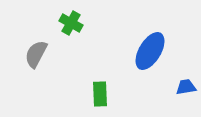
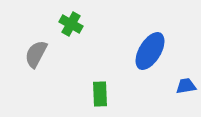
green cross: moved 1 px down
blue trapezoid: moved 1 px up
